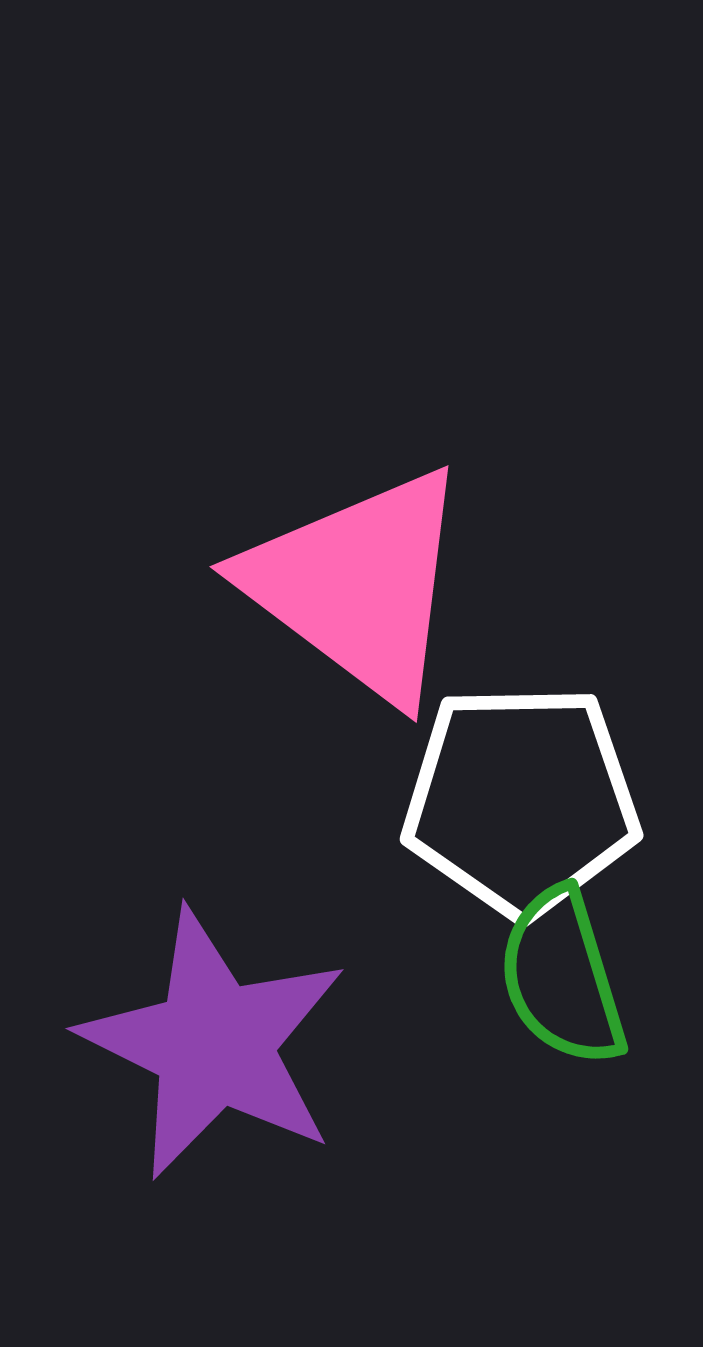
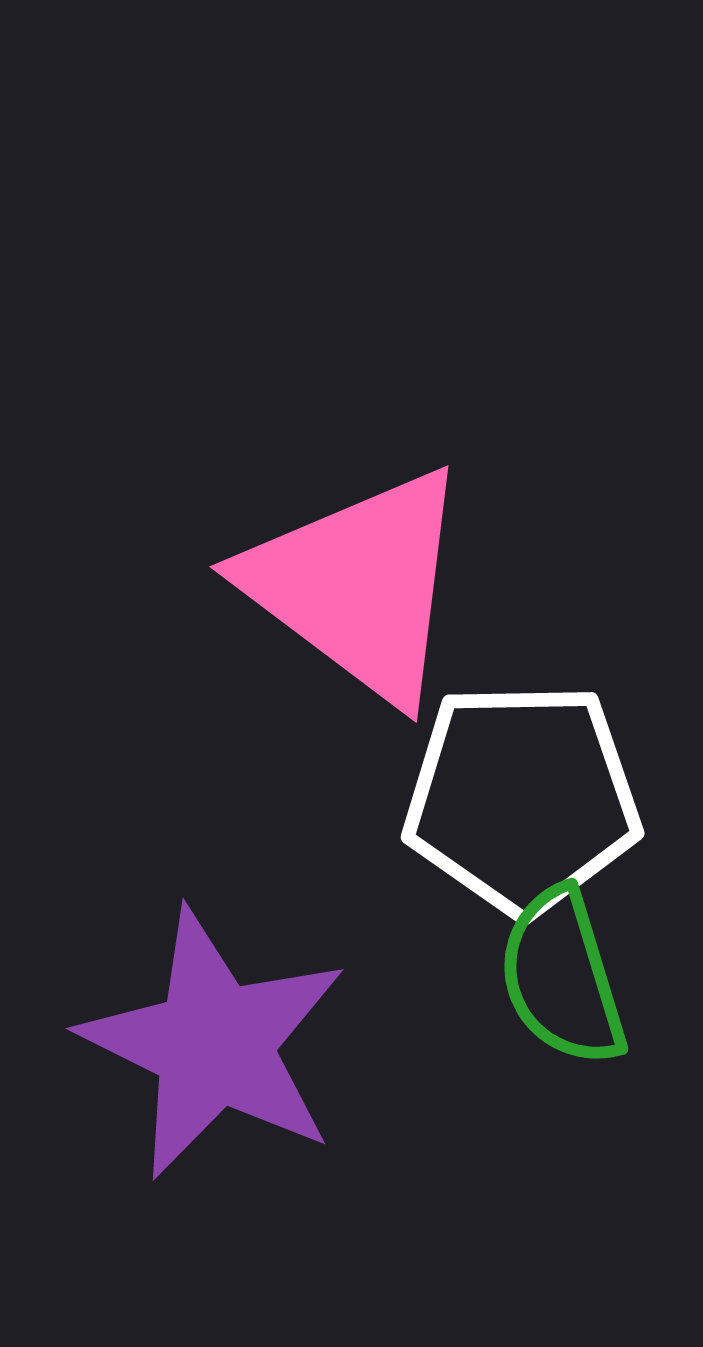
white pentagon: moved 1 px right, 2 px up
